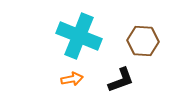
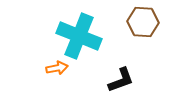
brown hexagon: moved 19 px up
orange arrow: moved 15 px left, 11 px up
